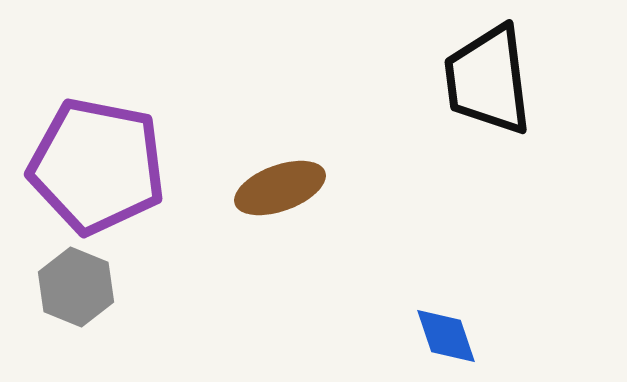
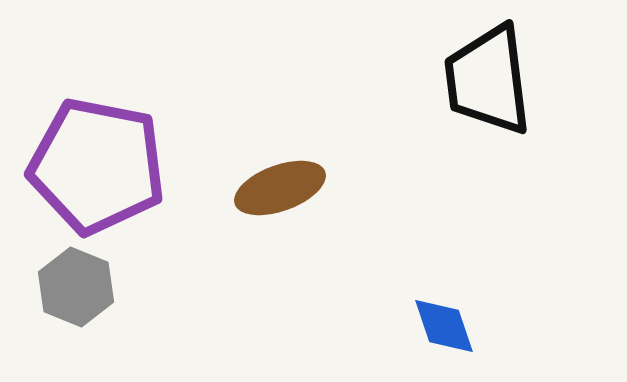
blue diamond: moved 2 px left, 10 px up
